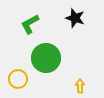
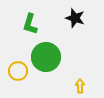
green L-shape: rotated 45 degrees counterclockwise
green circle: moved 1 px up
yellow circle: moved 8 px up
